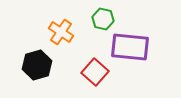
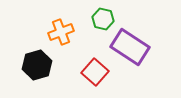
orange cross: rotated 35 degrees clockwise
purple rectangle: rotated 27 degrees clockwise
